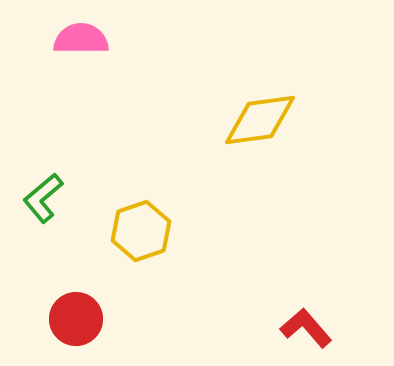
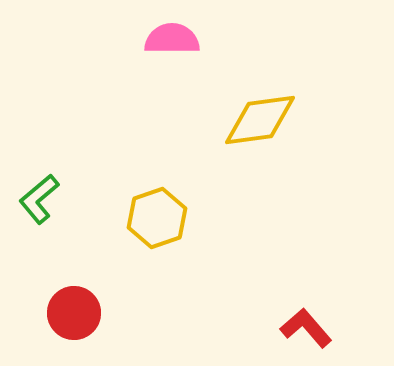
pink semicircle: moved 91 px right
green L-shape: moved 4 px left, 1 px down
yellow hexagon: moved 16 px right, 13 px up
red circle: moved 2 px left, 6 px up
